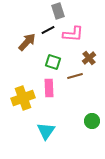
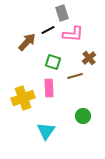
gray rectangle: moved 4 px right, 2 px down
green circle: moved 9 px left, 5 px up
